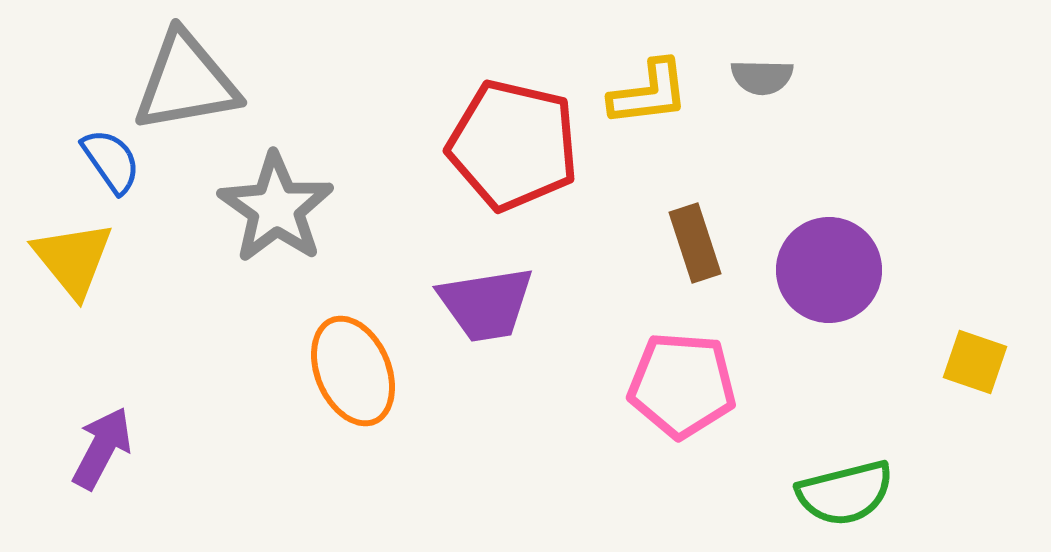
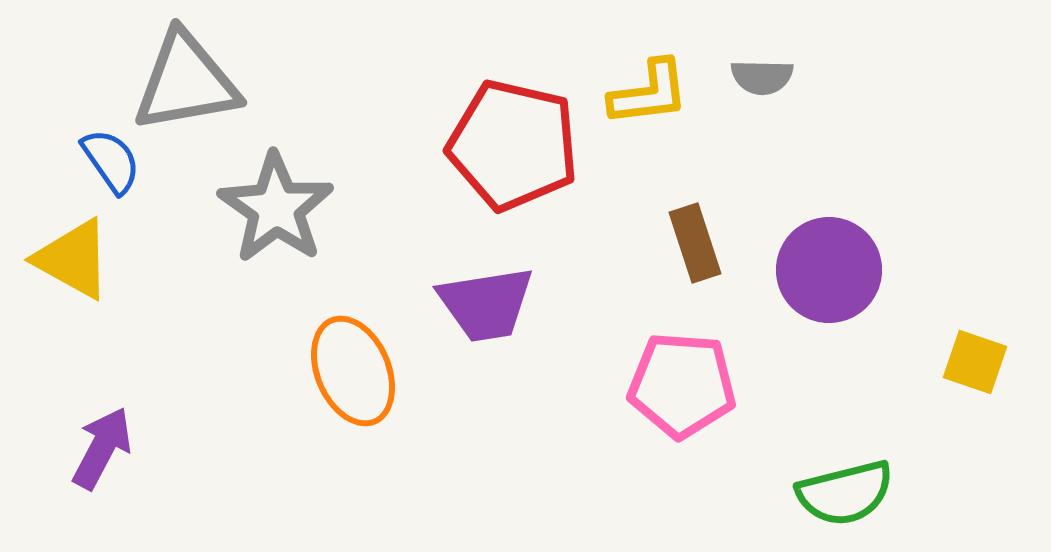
yellow triangle: rotated 22 degrees counterclockwise
